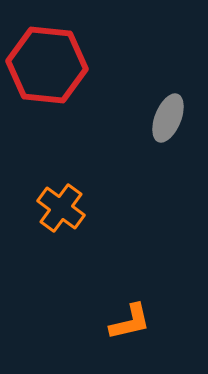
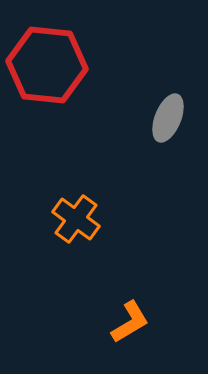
orange cross: moved 15 px right, 11 px down
orange L-shape: rotated 18 degrees counterclockwise
